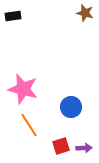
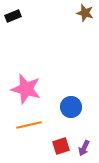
black rectangle: rotated 14 degrees counterclockwise
pink star: moved 3 px right
orange line: rotated 70 degrees counterclockwise
purple arrow: rotated 119 degrees clockwise
